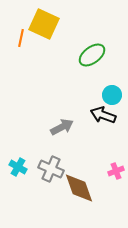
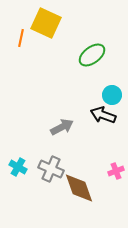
yellow square: moved 2 px right, 1 px up
